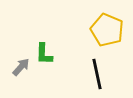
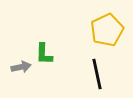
yellow pentagon: rotated 24 degrees clockwise
gray arrow: rotated 36 degrees clockwise
